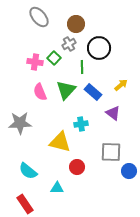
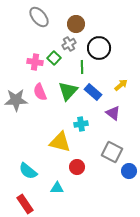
green triangle: moved 2 px right, 1 px down
gray star: moved 4 px left, 23 px up
gray square: moved 1 px right; rotated 25 degrees clockwise
